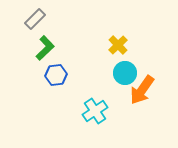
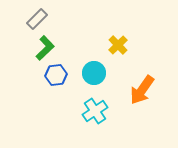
gray rectangle: moved 2 px right
cyan circle: moved 31 px left
